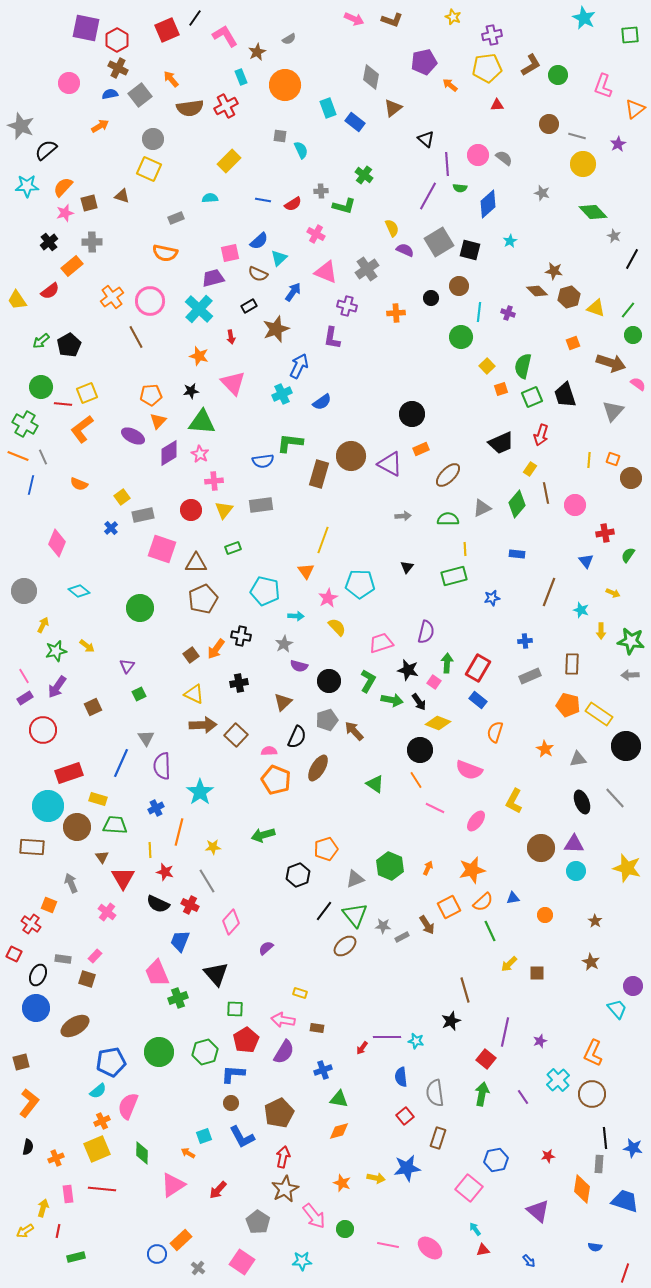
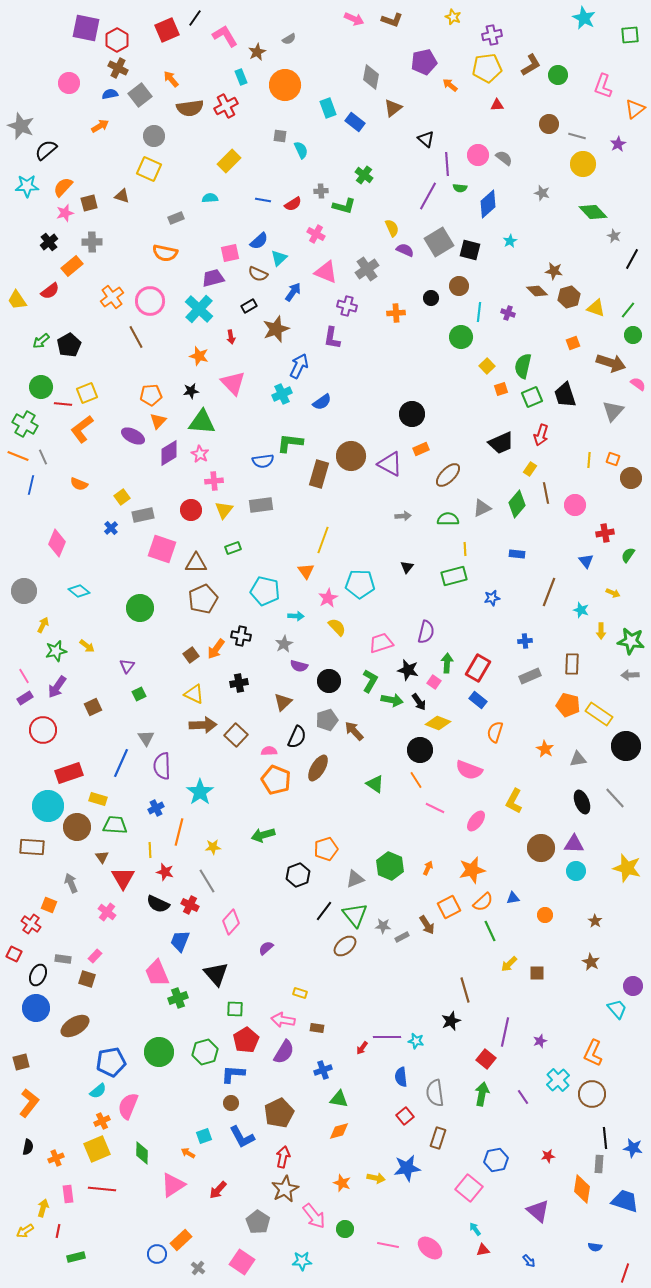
gray circle at (153, 139): moved 1 px right, 3 px up
green L-shape at (368, 681): moved 2 px right
